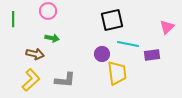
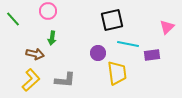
green line: rotated 42 degrees counterclockwise
green arrow: rotated 88 degrees clockwise
purple circle: moved 4 px left, 1 px up
